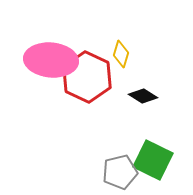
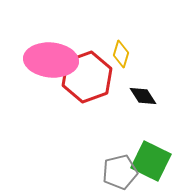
red hexagon: rotated 15 degrees clockwise
black diamond: rotated 24 degrees clockwise
green square: moved 2 px left, 1 px down
